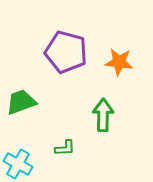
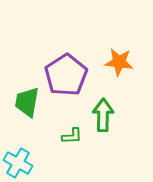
purple pentagon: moved 23 px down; rotated 24 degrees clockwise
green trapezoid: moved 6 px right; rotated 60 degrees counterclockwise
green L-shape: moved 7 px right, 12 px up
cyan cross: moved 1 px up
